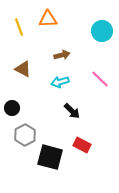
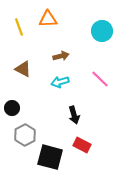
brown arrow: moved 1 px left, 1 px down
black arrow: moved 2 px right, 4 px down; rotated 30 degrees clockwise
